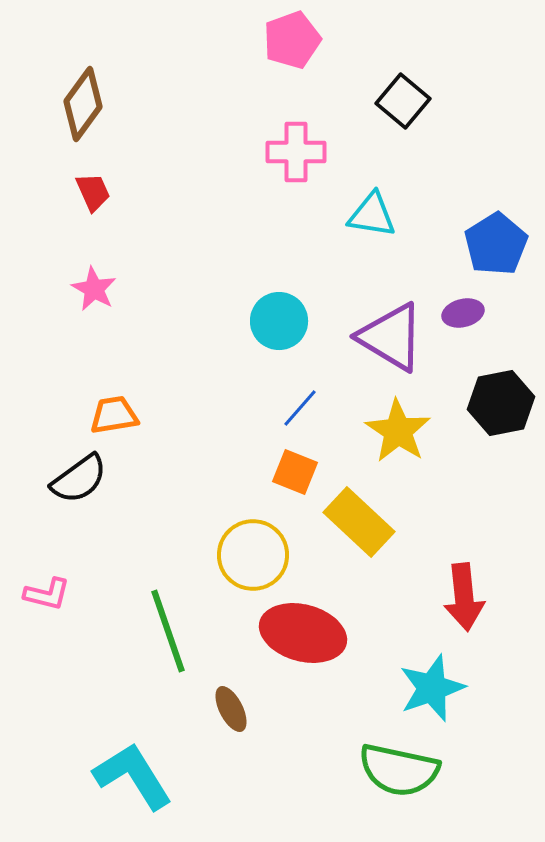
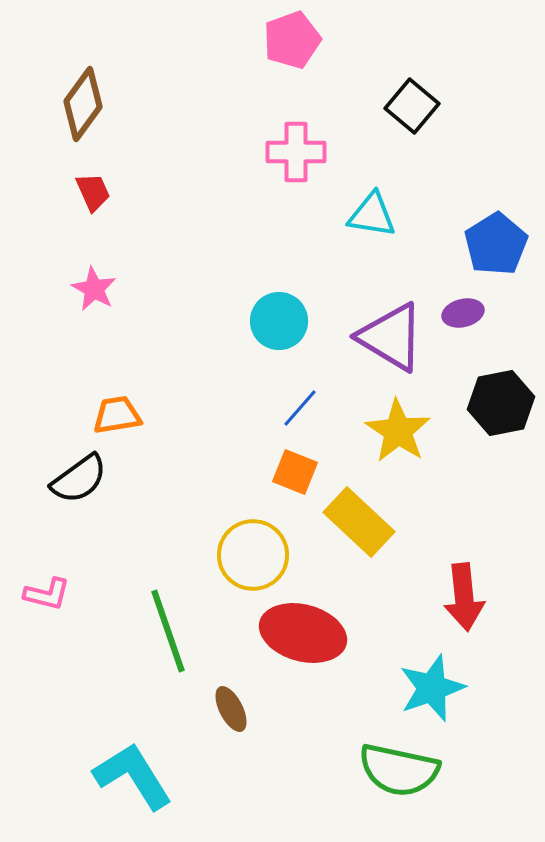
black square: moved 9 px right, 5 px down
orange trapezoid: moved 3 px right
